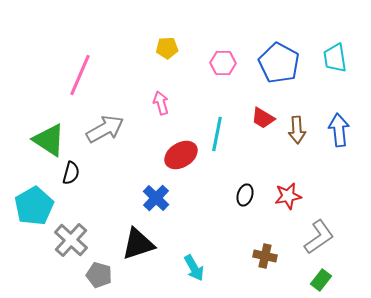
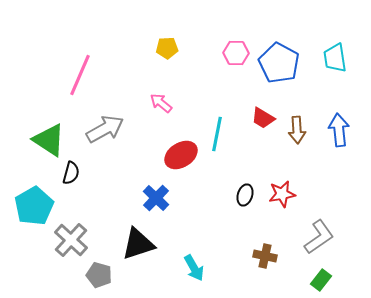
pink hexagon: moved 13 px right, 10 px up
pink arrow: rotated 35 degrees counterclockwise
red star: moved 6 px left, 2 px up
